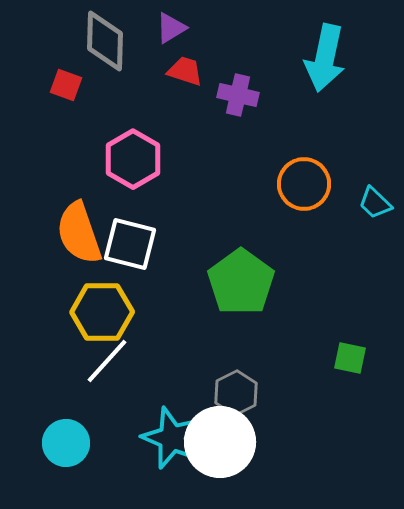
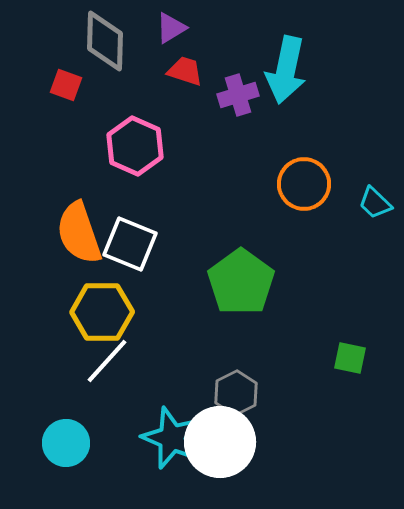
cyan arrow: moved 39 px left, 12 px down
purple cross: rotated 30 degrees counterclockwise
pink hexagon: moved 2 px right, 13 px up; rotated 6 degrees counterclockwise
white square: rotated 8 degrees clockwise
